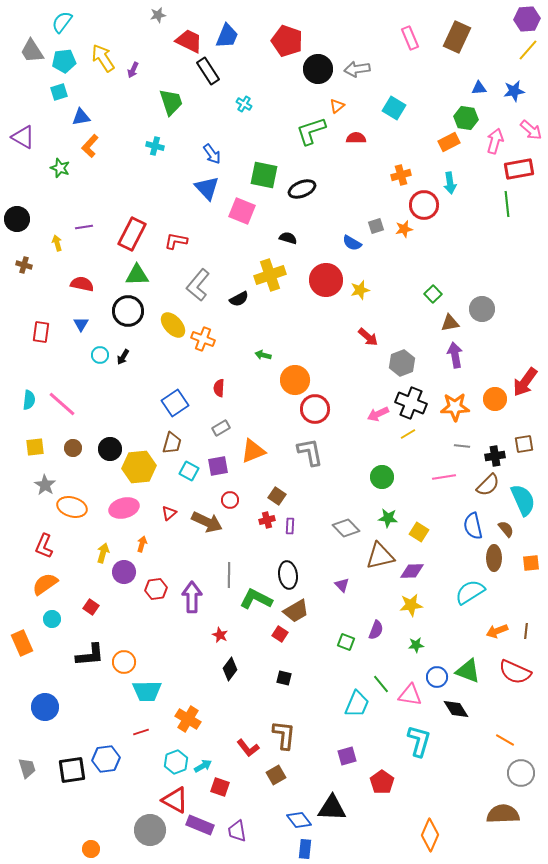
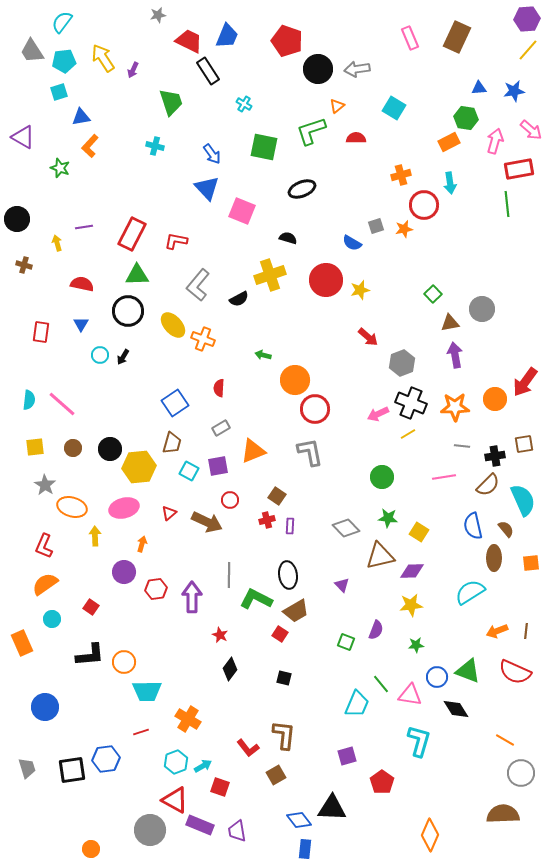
green square at (264, 175): moved 28 px up
yellow arrow at (103, 553): moved 8 px left, 17 px up; rotated 18 degrees counterclockwise
